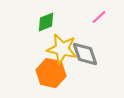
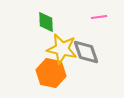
pink line: rotated 35 degrees clockwise
green diamond: rotated 70 degrees counterclockwise
gray diamond: moved 1 px right, 2 px up
